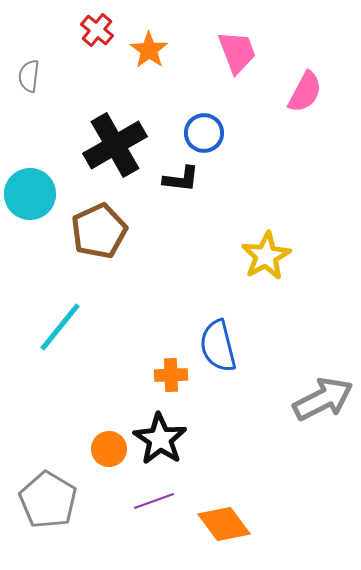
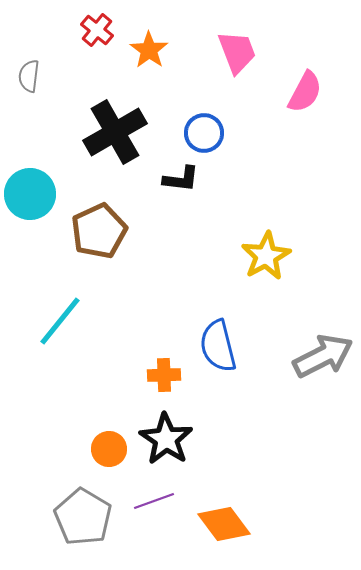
black cross: moved 13 px up
cyan line: moved 6 px up
orange cross: moved 7 px left
gray arrow: moved 43 px up
black star: moved 6 px right
gray pentagon: moved 35 px right, 17 px down
